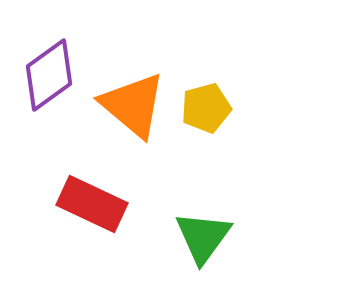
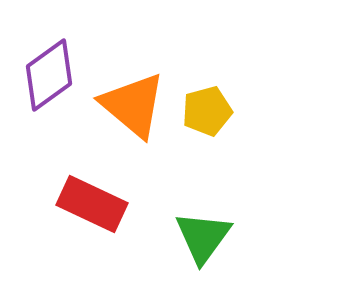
yellow pentagon: moved 1 px right, 3 px down
